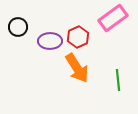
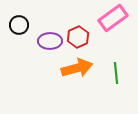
black circle: moved 1 px right, 2 px up
orange arrow: rotated 72 degrees counterclockwise
green line: moved 2 px left, 7 px up
